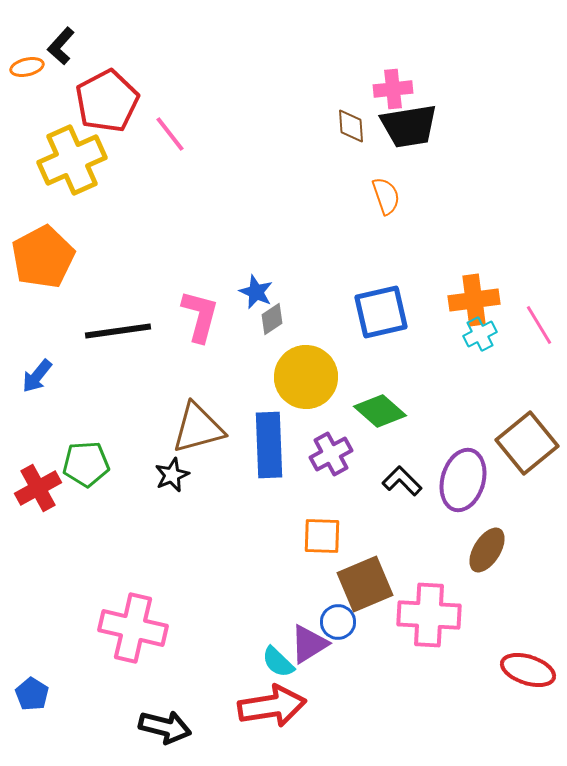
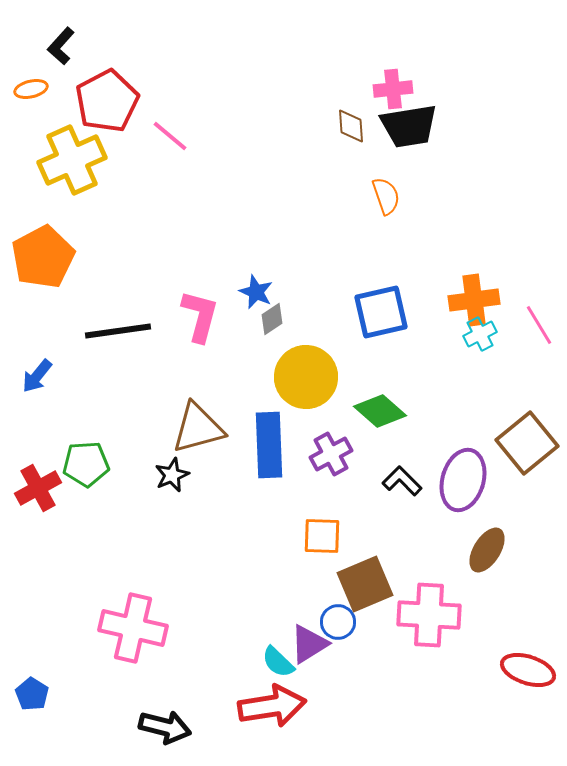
orange ellipse at (27, 67): moved 4 px right, 22 px down
pink line at (170, 134): moved 2 px down; rotated 12 degrees counterclockwise
